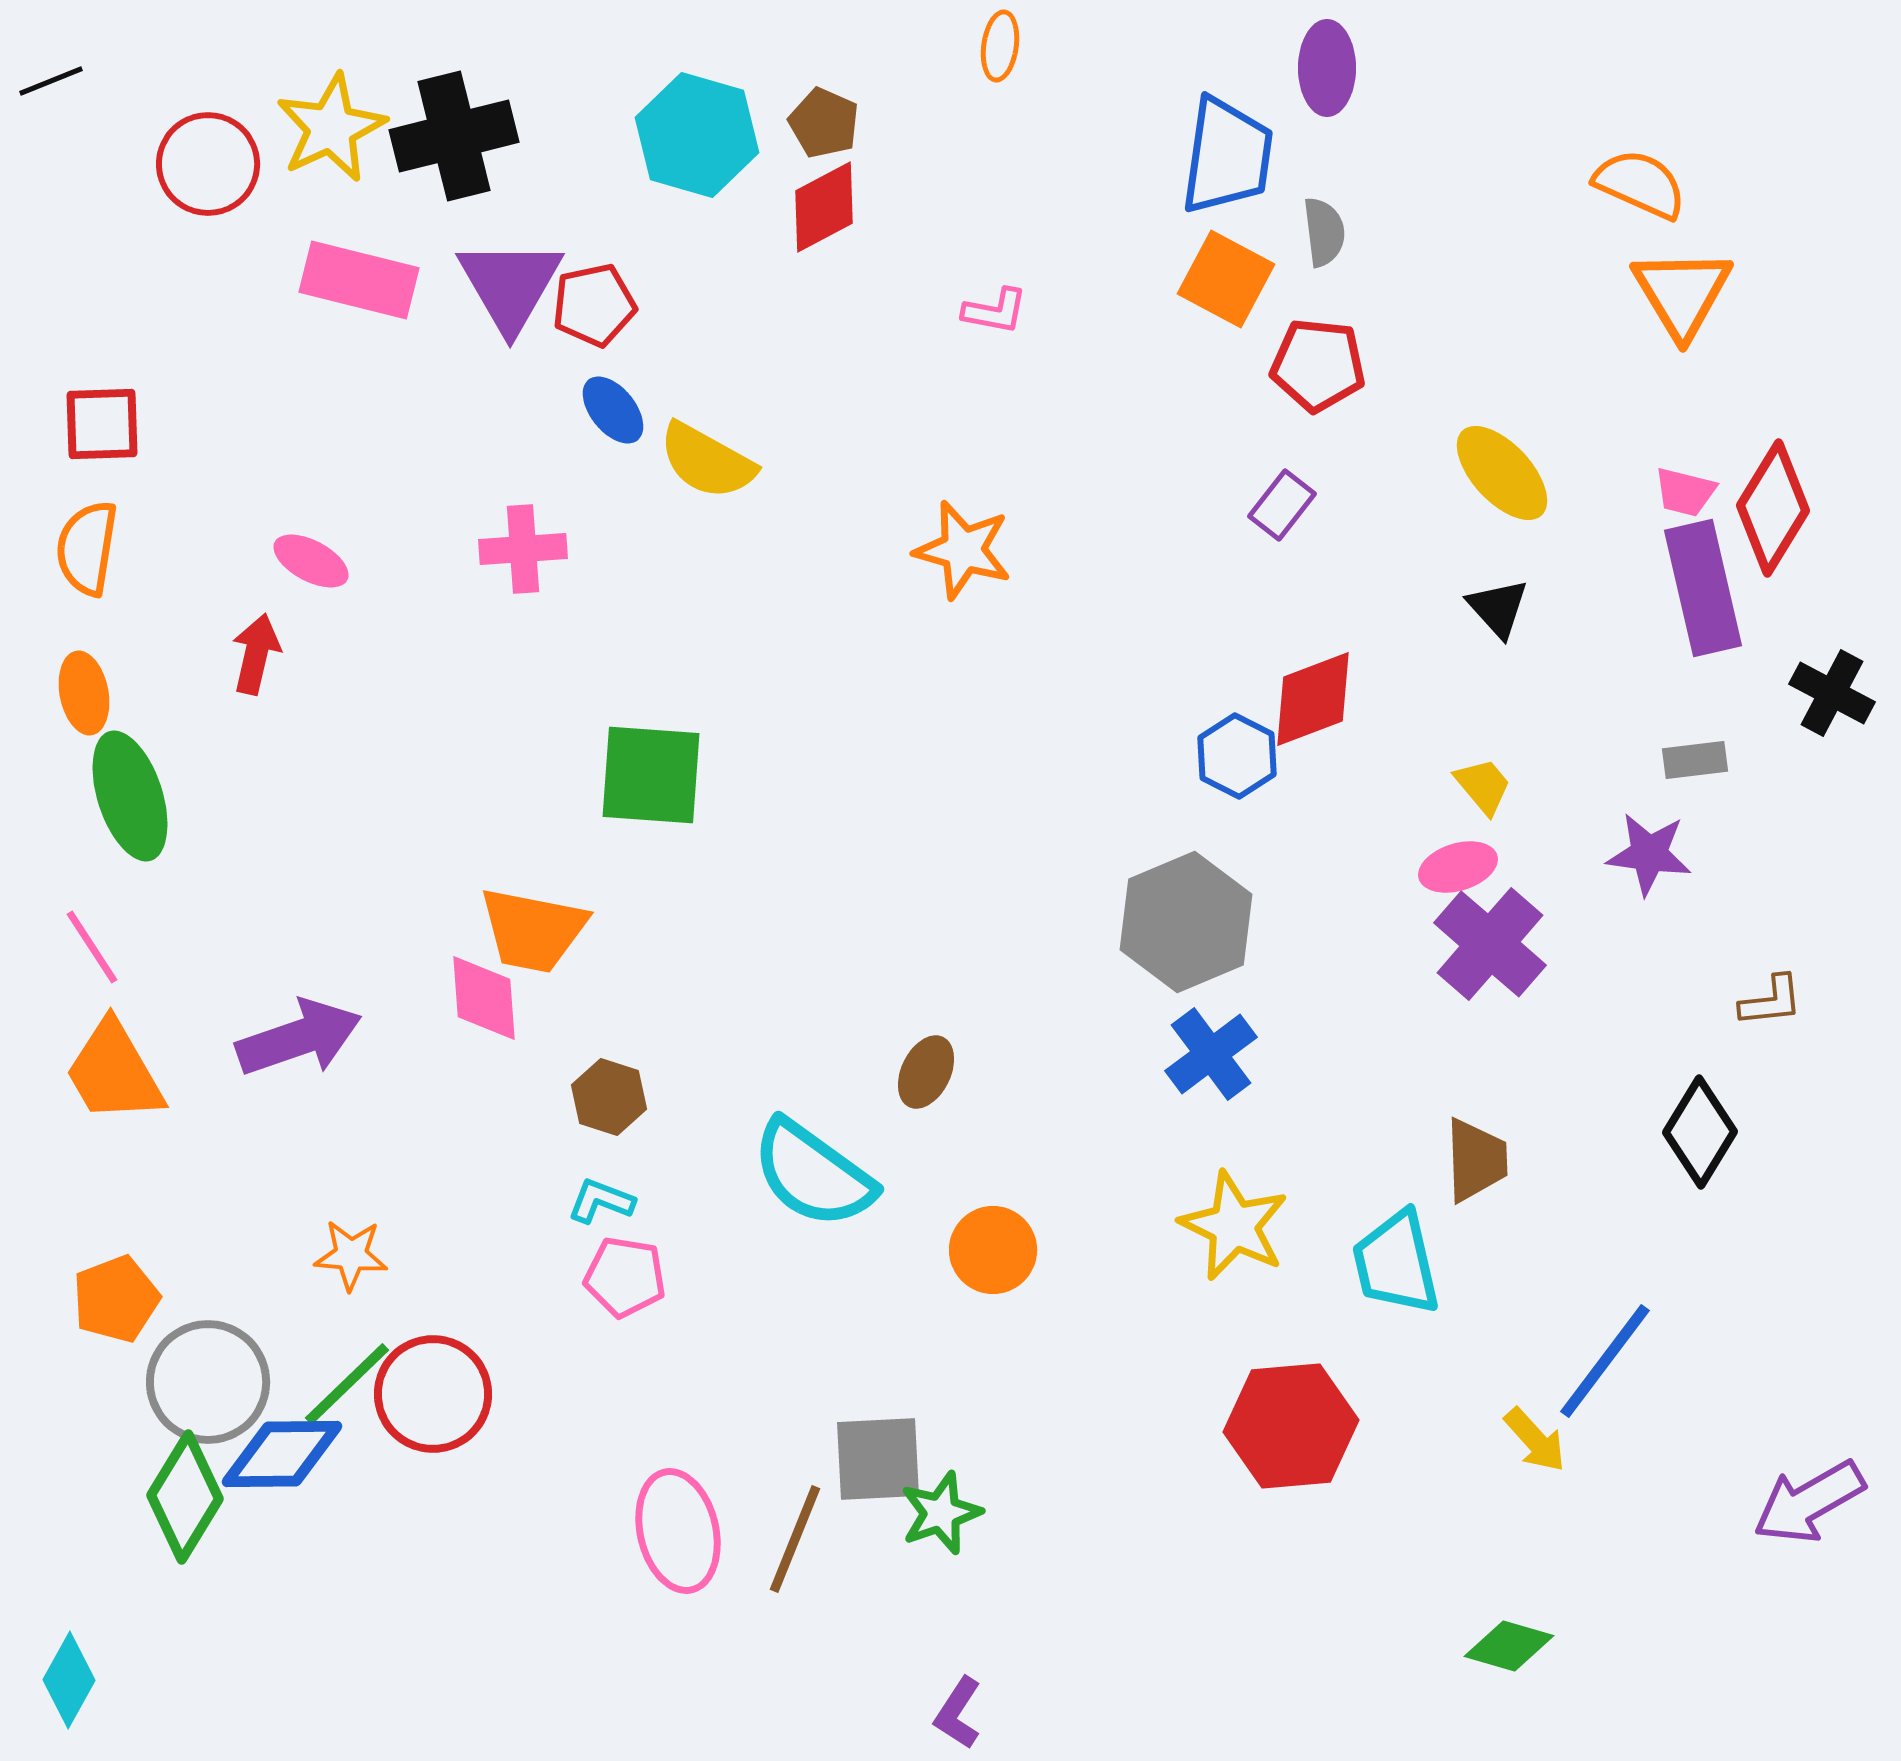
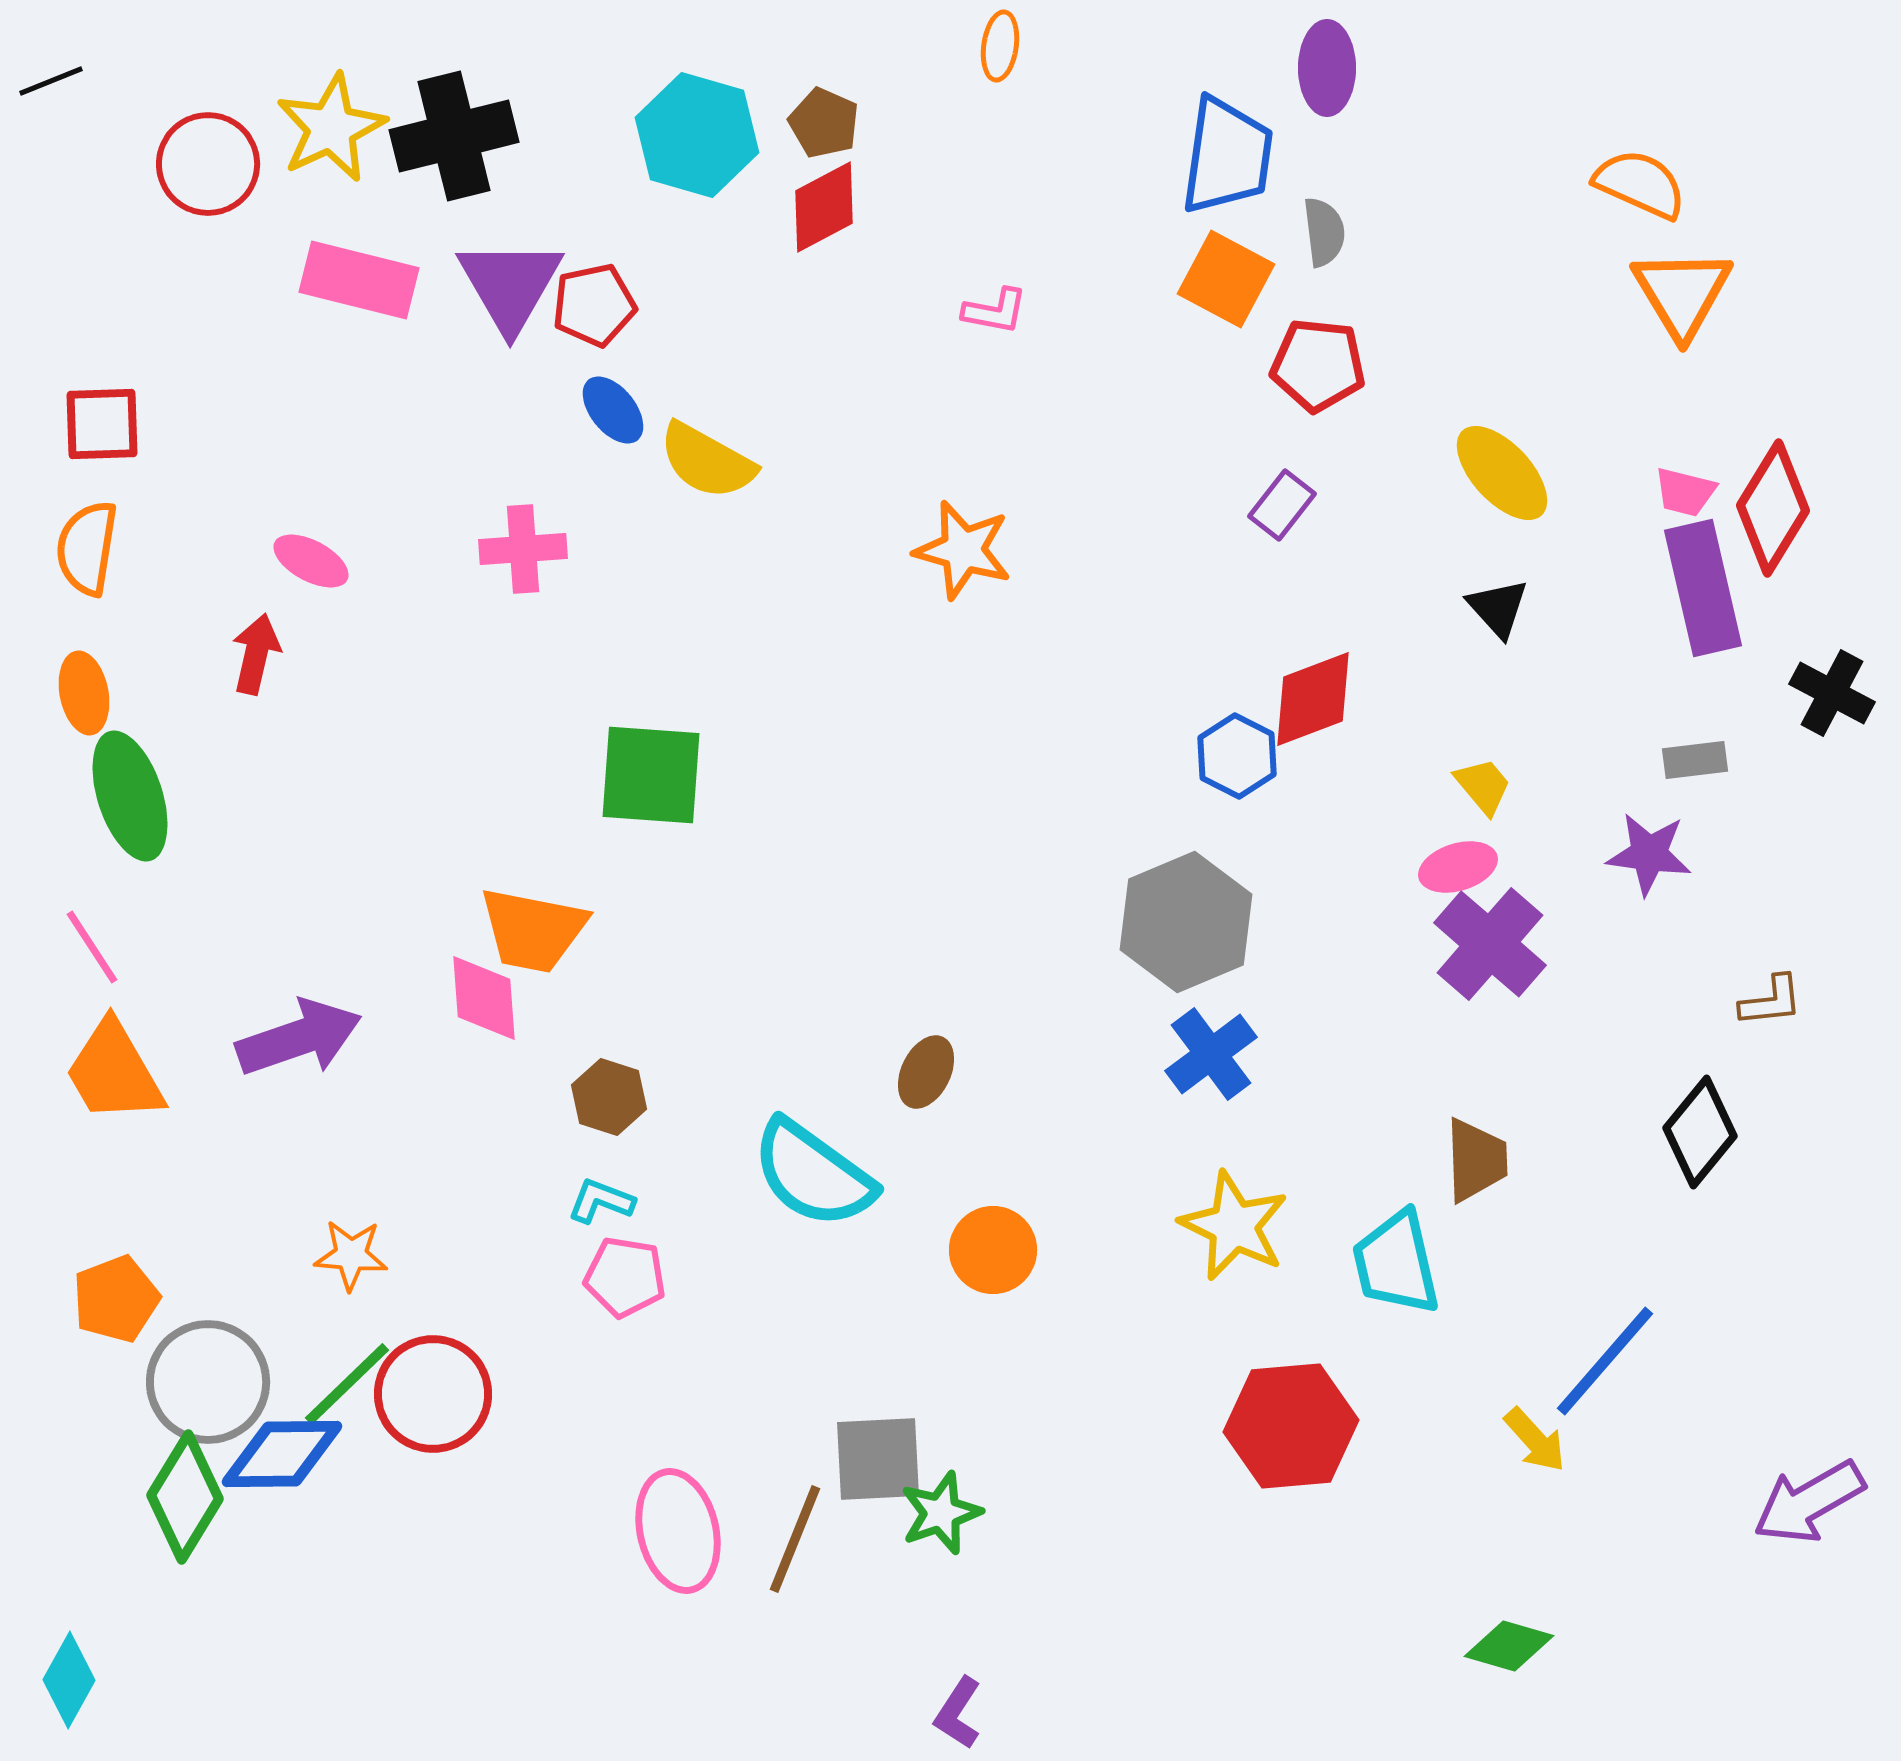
black diamond at (1700, 1132): rotated 8 degrees clockwise
blue line at (1605, 1361): rotated 4 degrees clockwise
